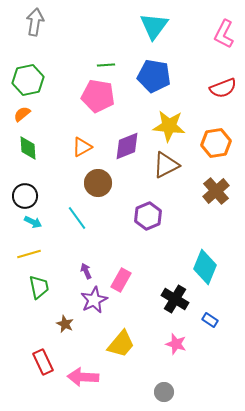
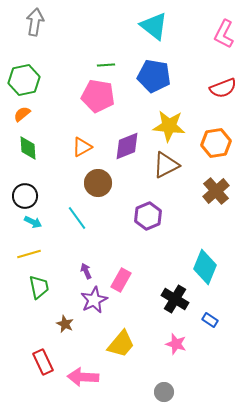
cyan triangle: rotated 28 degrees counterclockwise
green hexagon: moved 4 px left
